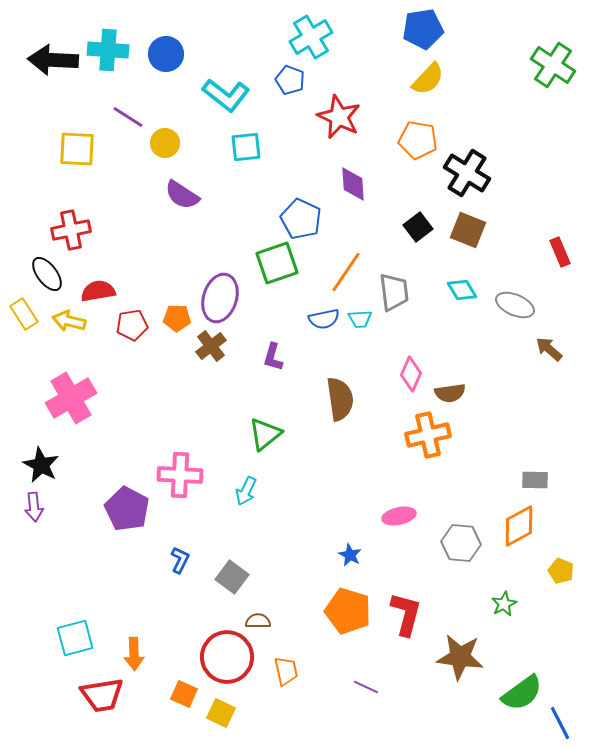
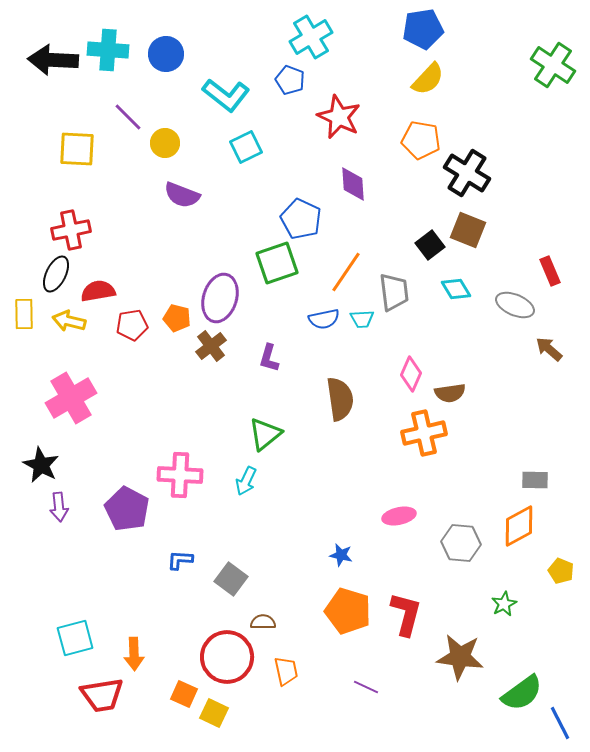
purple line at (128, 117): rotated 12 degrees clockwise
orange pentagon at (418, 140): moved 3 px right
cyan square at (246, 147): rotated 20 degrees counterclockwise
purple semicircle at (182, 195): rotated 12 degrees counterclockwise
black square at (418, 227): moved 12 px right, 18 px down
red rectangle at (560, 252): moved 10 px left, 19 px down
black ellipse at (47, 274): moved 9 px right; rotated 63 degrees clockwise
cyan diamond at (462, 290): moved 6 px left, 1 px up
yellow rectangle at (24, 314): rotated 32 degrees clockwise
orange pentagon at (177, 318): rotated 12 degrees clockwise
cyan trapezoid at (360, 319): moved 2 px right
purple L-shape at (273, 357): moved 4 px left, 1 px down
orange cross at (428, 435): moved 4 px left, 2 px up
cyan arrow at (246, 491): moved 10 px up
purple arrow at (34, 507): moved 25 px right
blue star at (350, 555): moved 9 px left; rotated 15 degrees counterclockwise
blue L-shape at (180, 560): rotated 112 degrees counterclockwise
gray square at (232, 577): moved 1 px left, 2 px down
brown semicircle at (258, 621): moved 5 px right, 1 px down
yellow square at (221, 713): moved 7 px left
